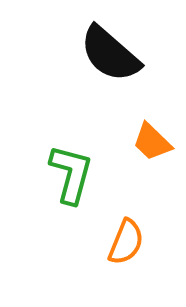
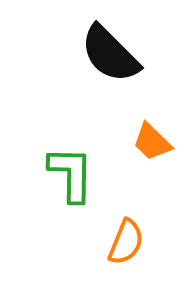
black semicircle: rotated 4 degrees clockwise
green L-shape: rotated 14 degrees counterclockwise
